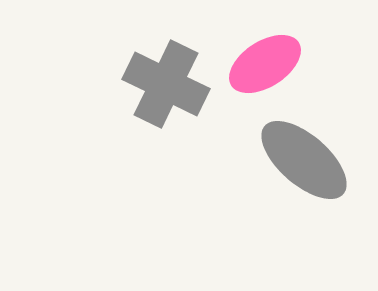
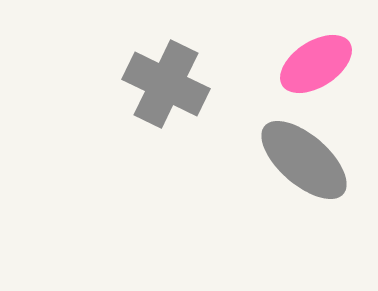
pink ellipse: moved 51 px right
